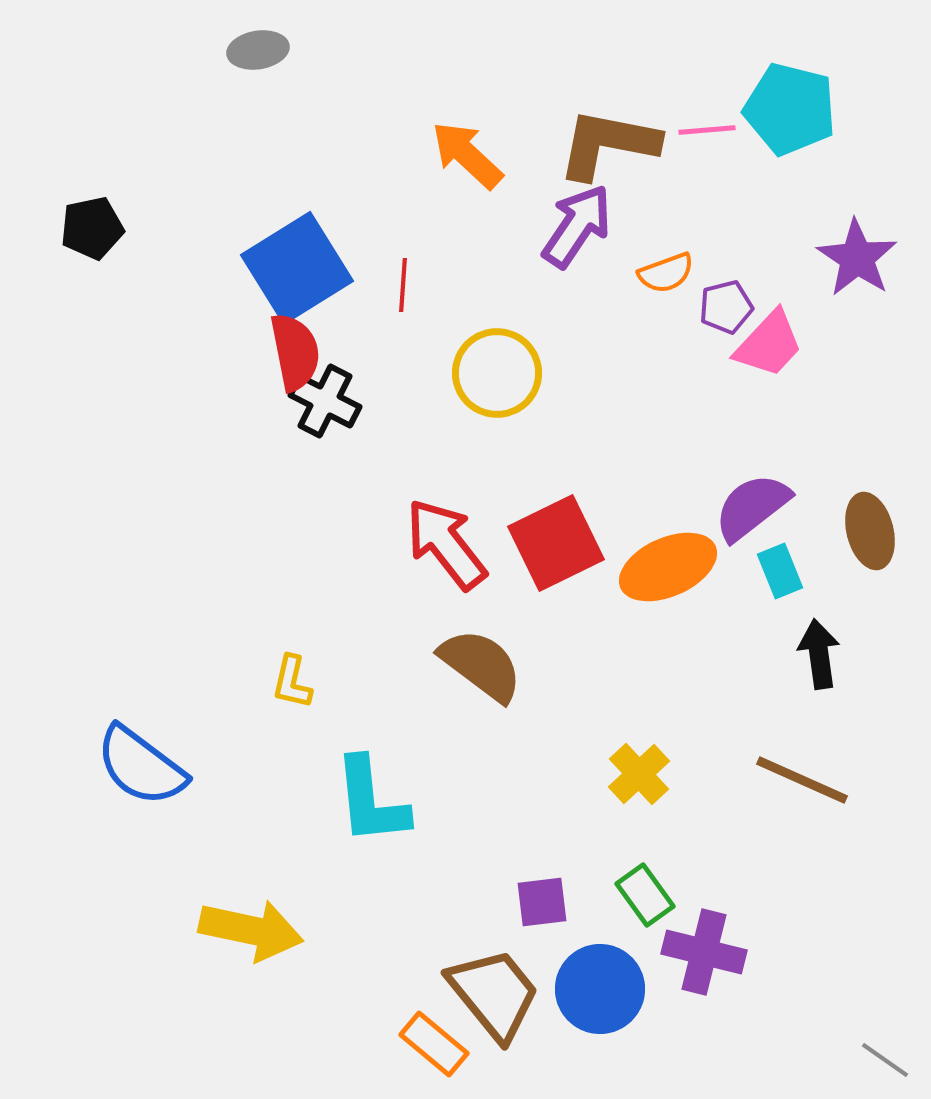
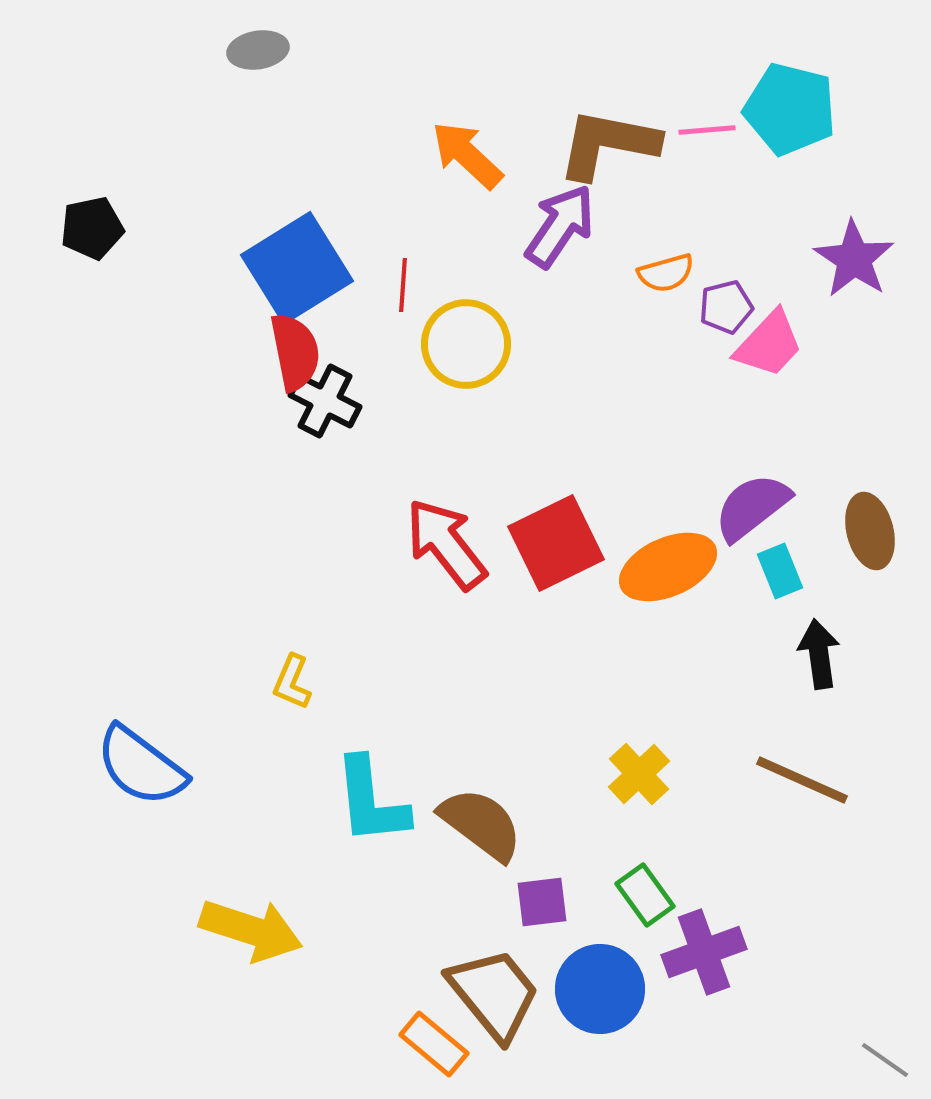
purple arrow: moved 17 px left
purple star: moved 3 px left, 1 px down
orange semicircle: rotated 4 degrees clockwise
yellow circle: moved 31 px left, 29 px up
brown semicircle: moved 159 px down
yellow L-shape: rotated 10 degrees clockwise
yellow arrow: rotated 6 degrees clockwise
purple cross: rotated 34 degrees counterclockwise
